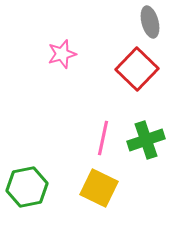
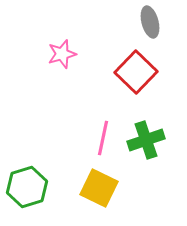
red square: moved 1 px left, 3 px down
green hexagon: rotated 6 degrees counterclockwise
